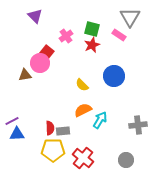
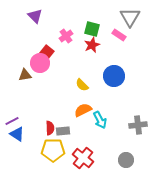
cyan arrow: rotated 120 degrees clockwise
blue triangle: rotated 35 degrees clockwise
